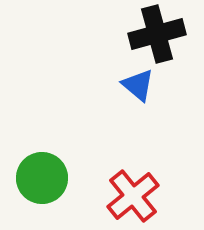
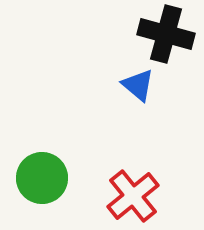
black cross: moved 9 px right; rotated 30 degrees clockwise
